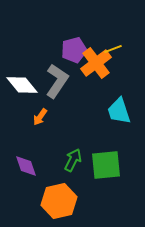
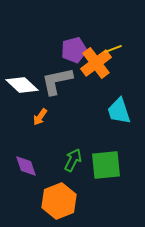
gray L-shape: rotated 136 degrees counterclockwise
white diamond: rotated 8 degrees counterclockwise
orange hexagon: rotated 8 degrees counterclockwise
